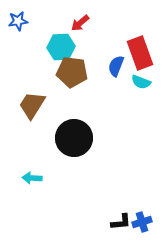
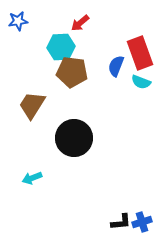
cyan arrow: rotated 24 degrees counterclockwise
